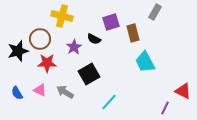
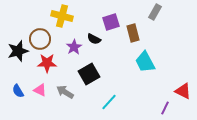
blue semicircle: moved 1 px right, 2 px up
